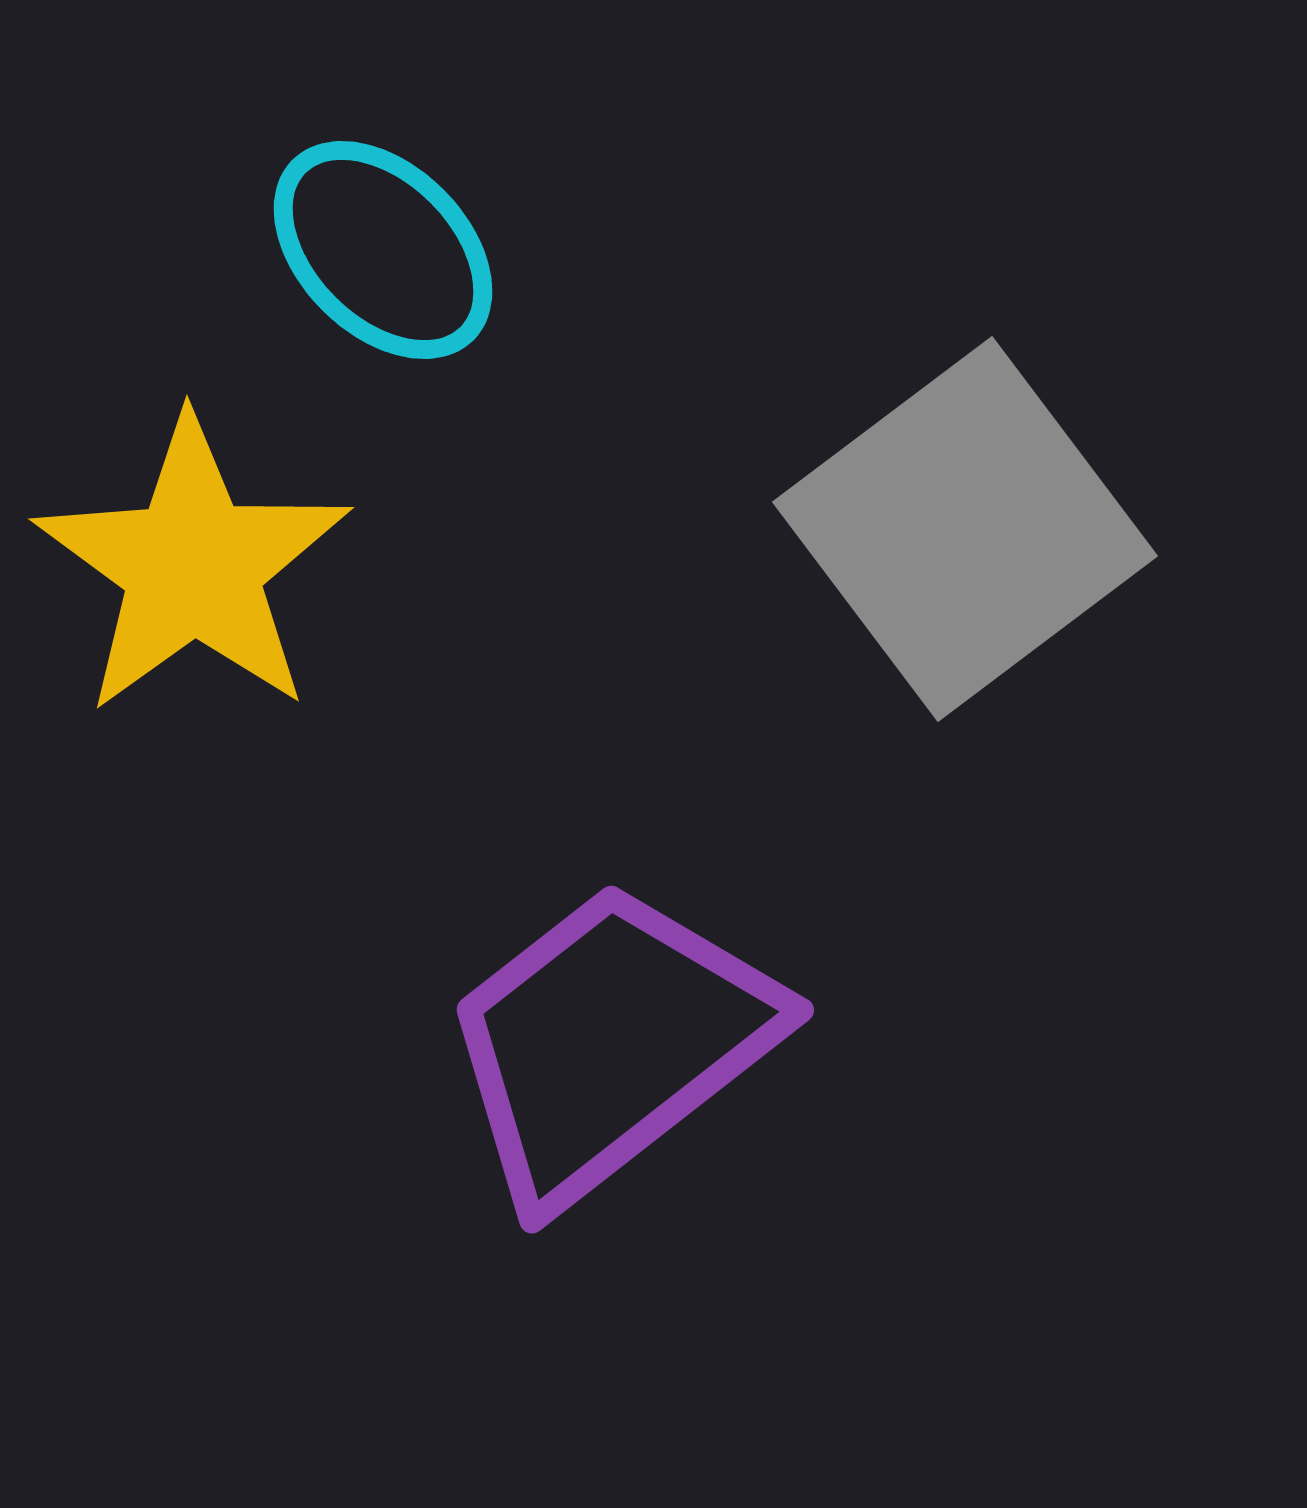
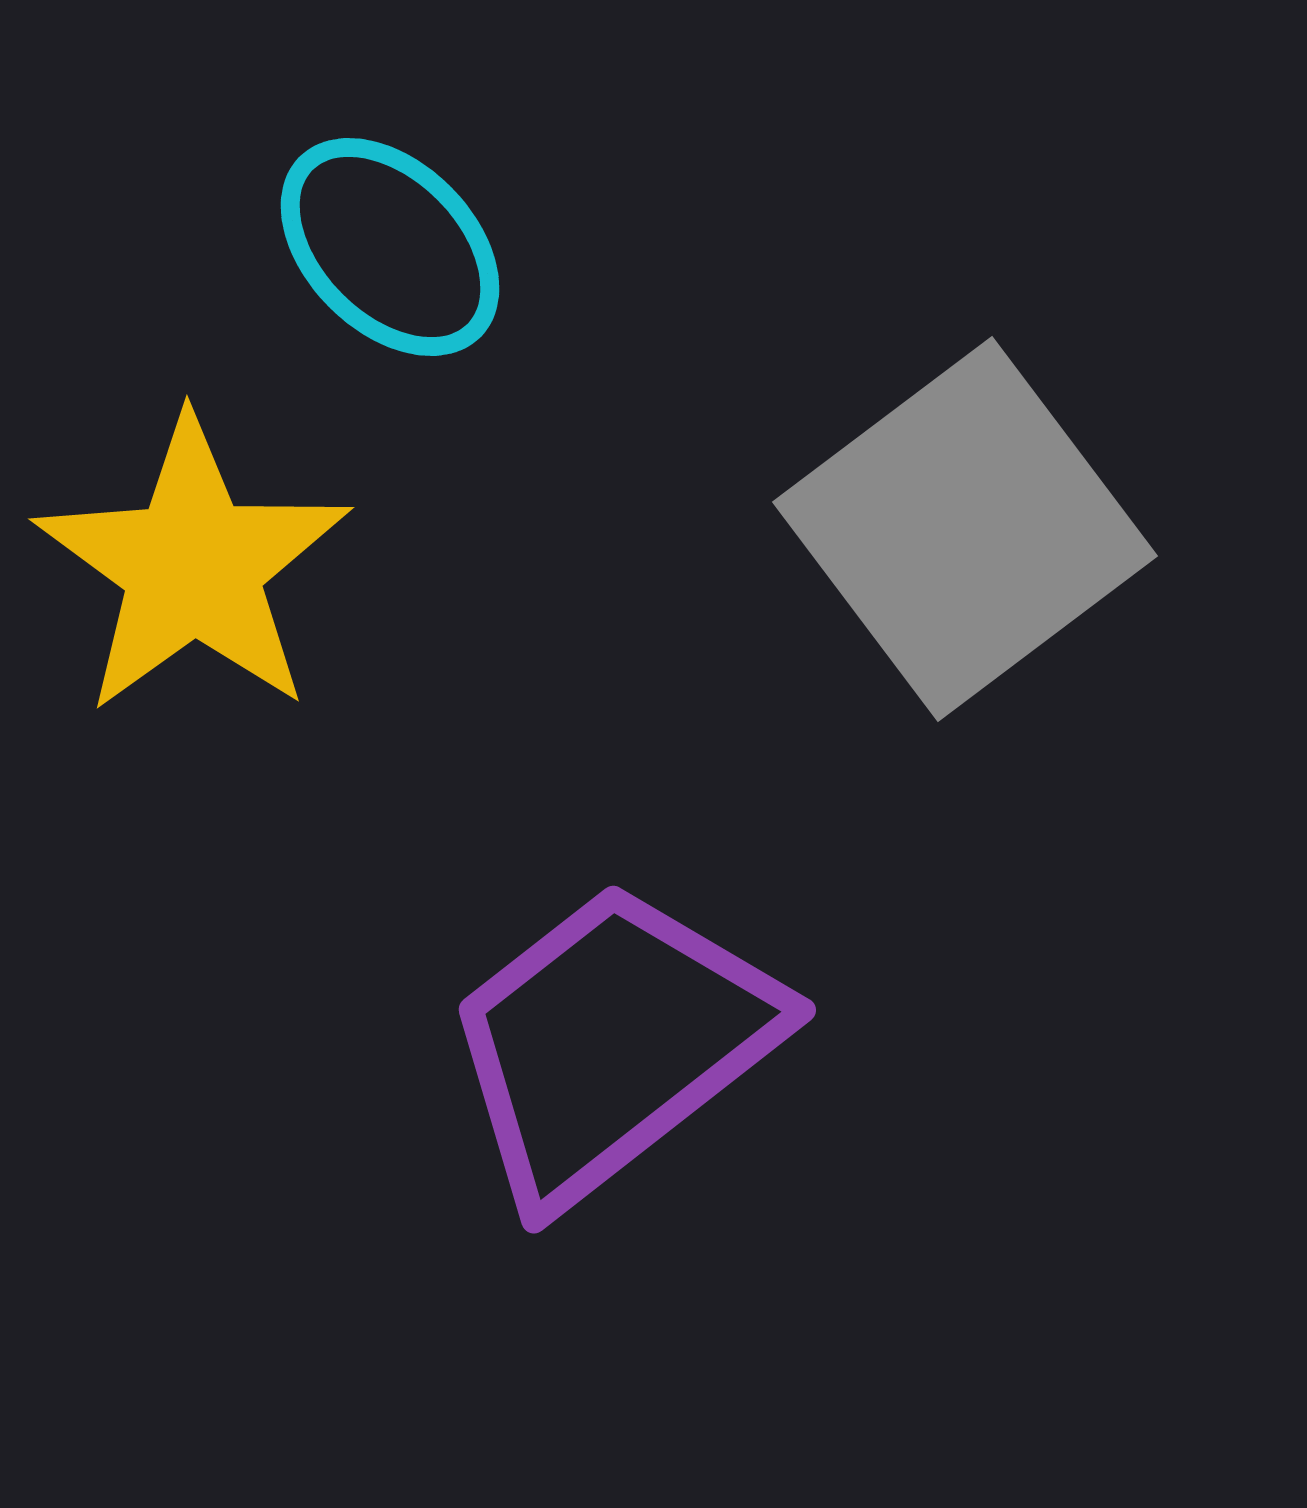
cyan ellipse: moved 7 px right, 3 px up
purple trapezoid: moved 2 px right
